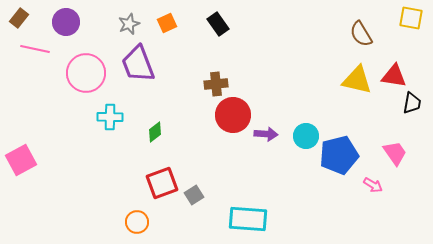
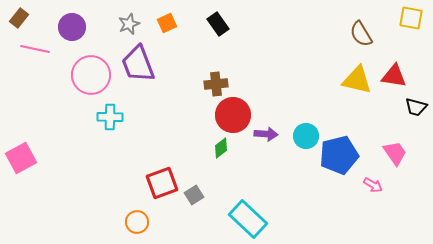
purple circle: moved 6 px right, 5 px down
pink circle: moved 5 px right, 2 px down
black trapezoid: moved 4 px right, 4 px down; rotated 95 degrees clockwise
green diamond: moved 66 px right, 16 px down
pink square: moved 2 px up
cyan rectangle: rotated 39 degrees clockwise
